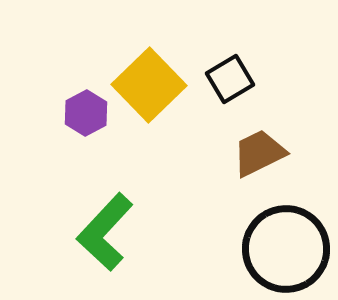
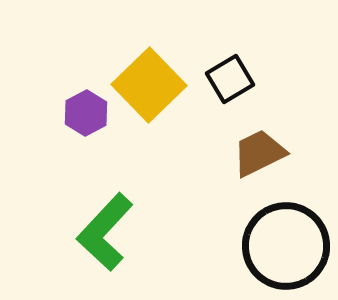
black circle: moved 3 px up
